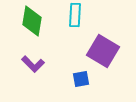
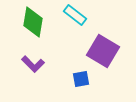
cyan rectangle: rotated 55 degrees counterclockwise
green diamond: moved 1 px right, 1 px down
